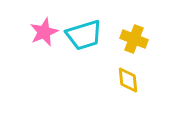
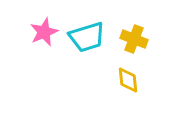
cyan trapezoid: moved 3 px right, 2 px down
